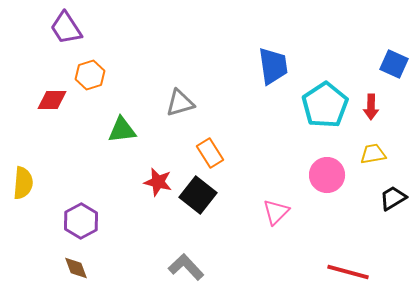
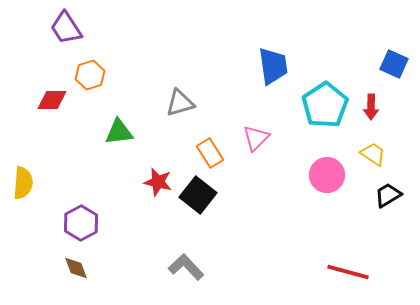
green triangle: moved 3 px left, 2 px down
yellow trapezoid: rotated 44 degrees clockwise
black trapezoid: moved 5 px left, 3 px up
pink triangle: moved 20 px left, 74 px up
purple hexagon: moved 2 px down
